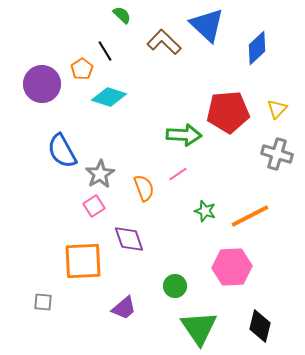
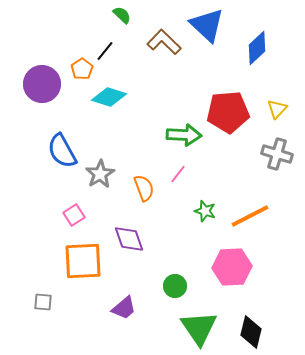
black line: rotated 70 degrees clockwise
pink line: rotated 18 degrees counterclockwise
pink square: moved 20 px left, 9 px down
black diamond: moved 9 px left, 6 px down
